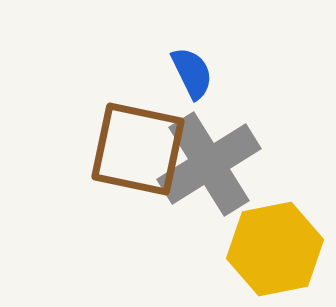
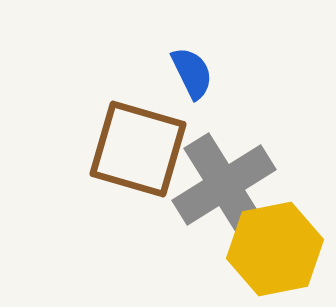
brown square: rotated 4 degrees clockwise
gray cross: moved 15 px right, 21 px down
